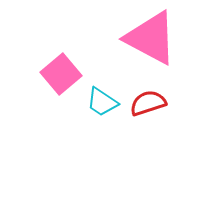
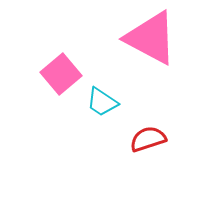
red semicircle: moved 36 px down
